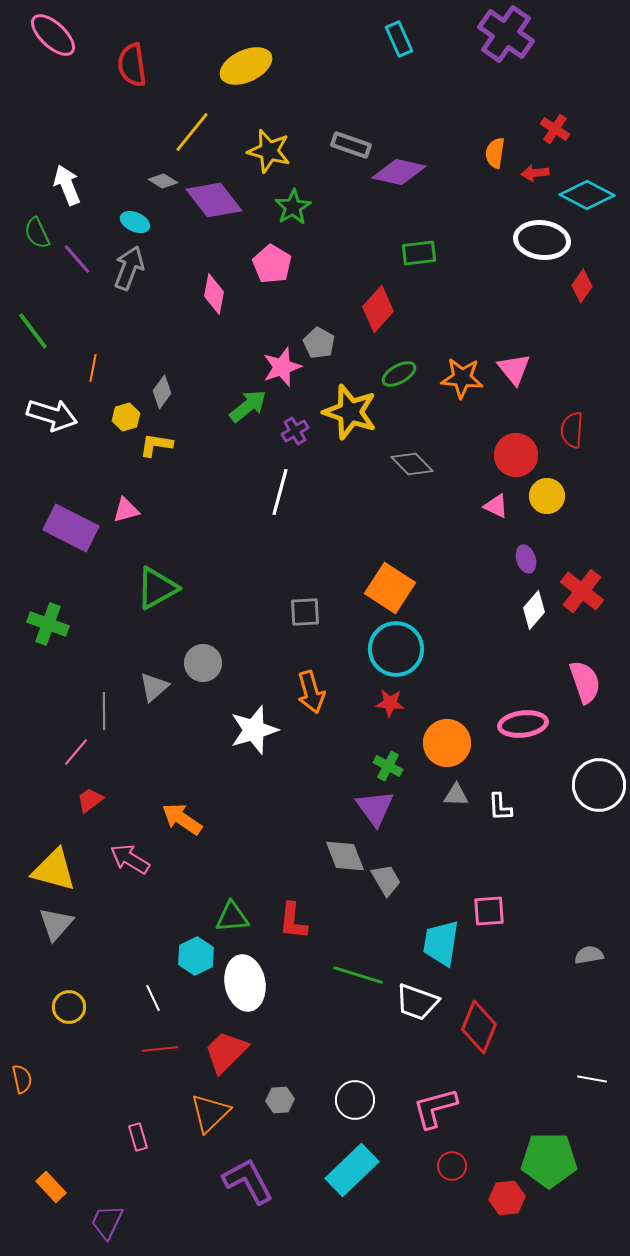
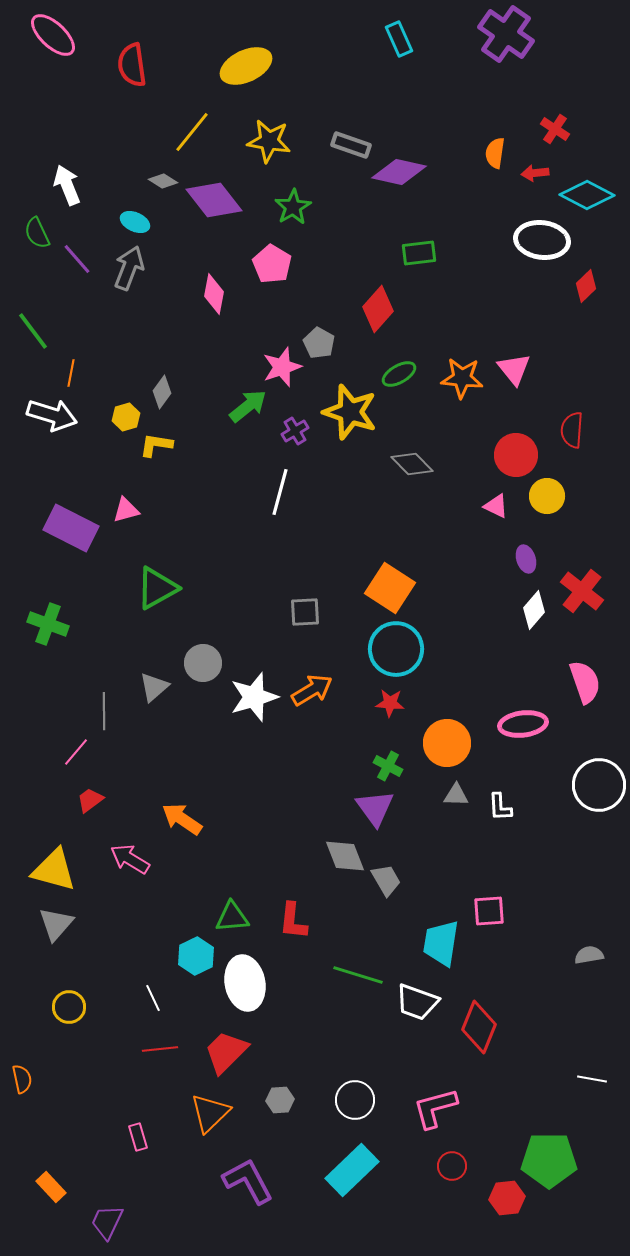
yellow star at (269, 151): moved 10 px up; rotated 6 degrees counterclockwise
red diamond at (582, 286): moved 4 px right; rotated 12 degrees clockwise
orange line at (93, 368): moved 22 px left, 5 px down
orange arrow at (311, 692): moved 1 px right, 2 px up; rotated 105 degrees counterclockwise
white star at (254, 730): moved 33 px up
